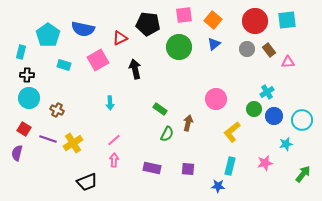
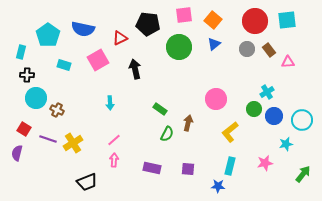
cyan circle at (29, 98): moved 7 px right
yellow L-shape at (232, 132): moved 2 px left
